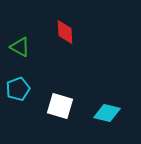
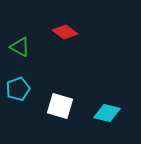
red diamond: rotated 50 degrees counterclockwise
